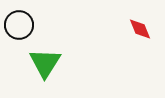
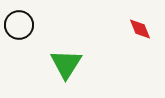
green triangle: moved 21 px right, 1 px down
